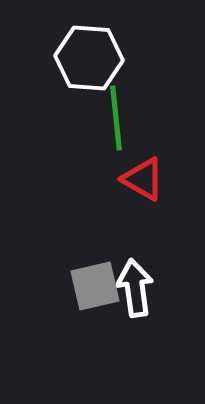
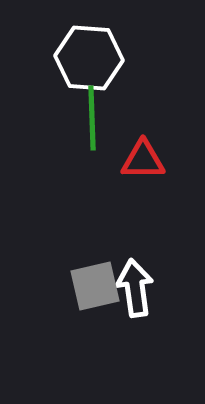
green line: moved 24 px left; rotated 4 degrees clockwise
red triangle: moved 19 px up; rotated 30 degrees counterclockwise
